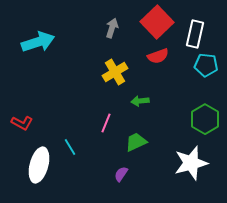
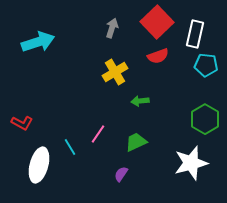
pink line: moved 8 px left, 11 px down; rotated 12 degrees clockwise
